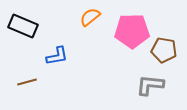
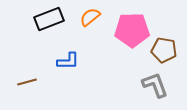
black rectangle: moved 26 px right, 7 px up; rotated 44 degrees counterclockwise
pink pentagon: moved 1 px up
blue L-shape: moved 11 px right, 5 px down; rotated 10 degrees clockwise
gray L-shape: moved 5 px right; rotated 64 degrees clockwise
